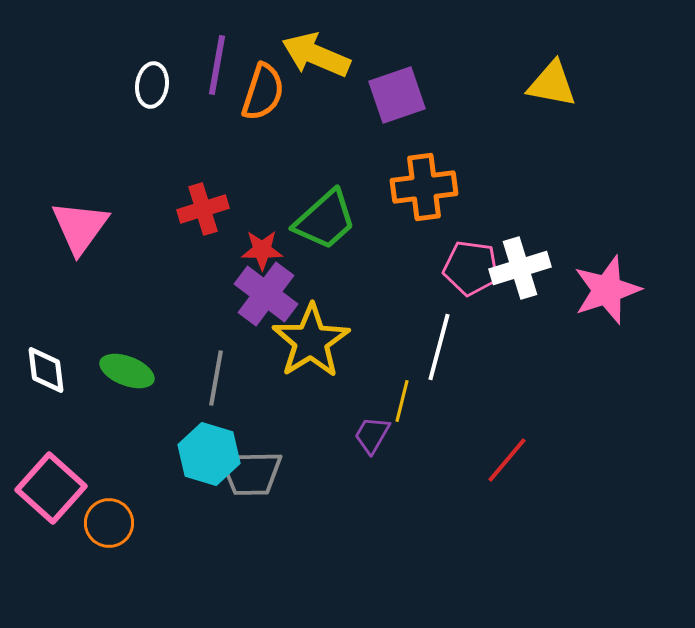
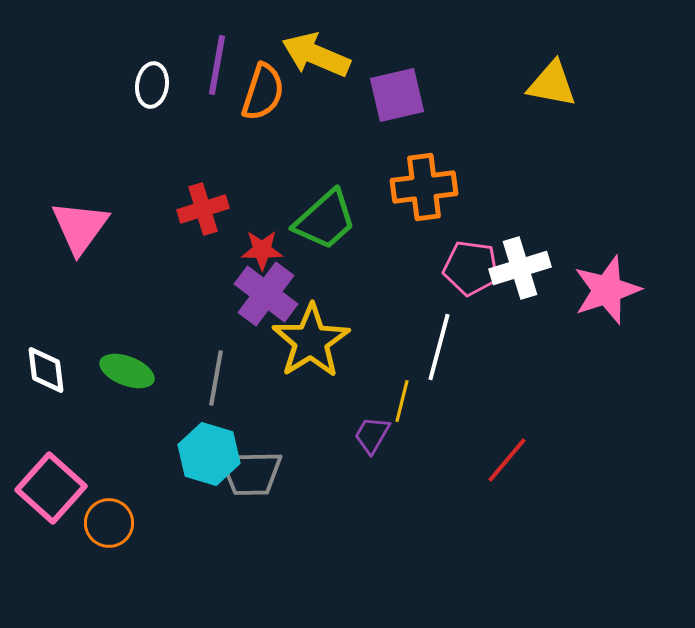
purple square: rotated 6 degrees clockwise
